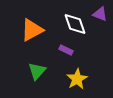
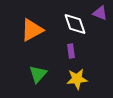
purple triangle: moved 1 px up
purple rectangle: moved 5 px right, 1 px down; rotated 56 degrees clockwise
green triangle: moved 1 px right, 3 px down
yellow star: rotated 25 degrees clockwise
